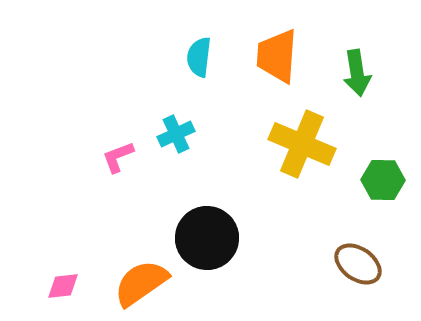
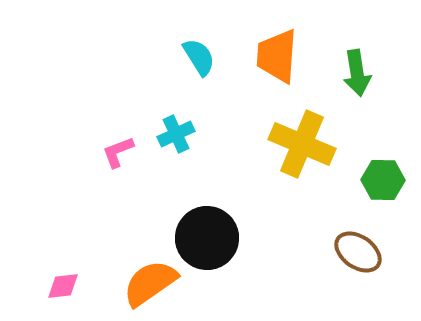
cyan semicircle: rotated 141 degrees clockwise
pink L-shape: moved 5 px up
brown ellipse: moved 12 px up
orange semicircle: moved 9 px right
